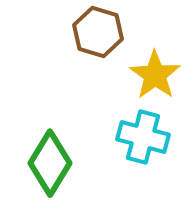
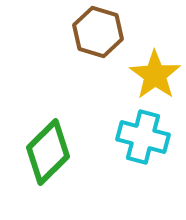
green diamond: moved 2 px left, 11 px up; rotated 14 degrees clockwise
